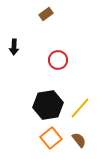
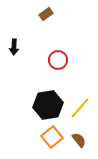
orange square: moved 1 px right, 1 px up
